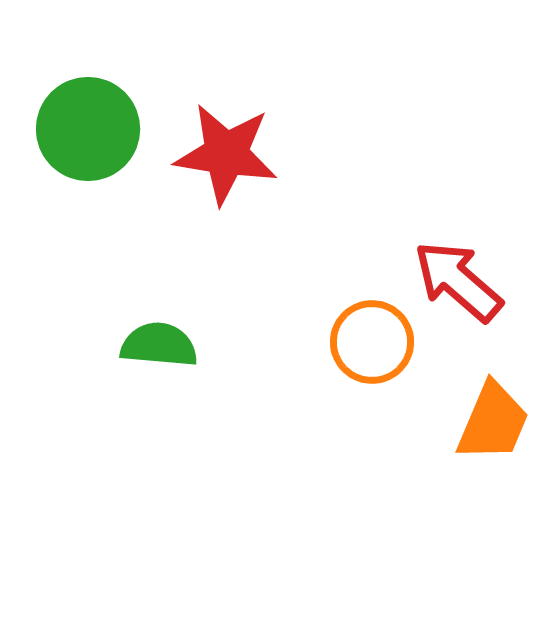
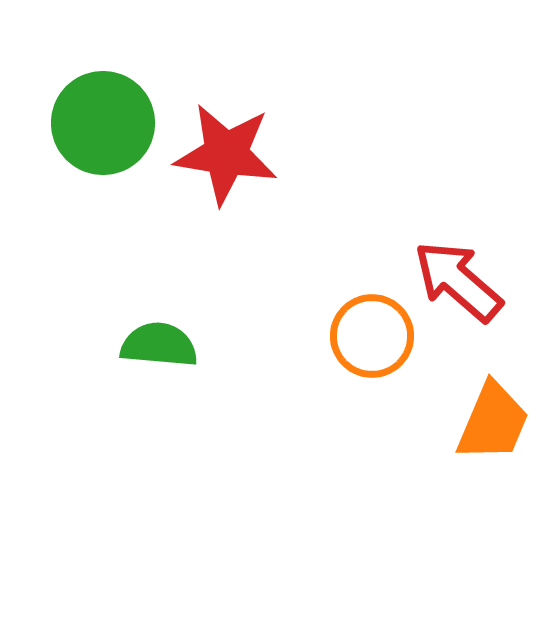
green circle: moved 15 px right, 6 px up
orange circle: moved 6 px up
